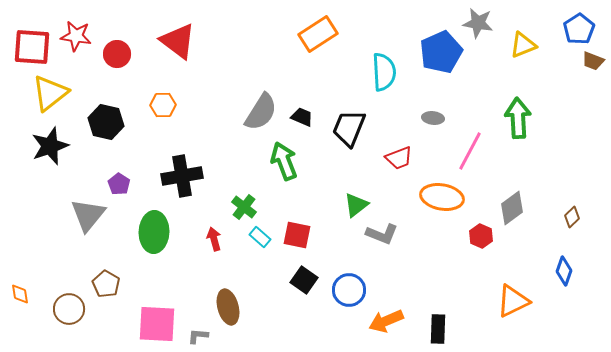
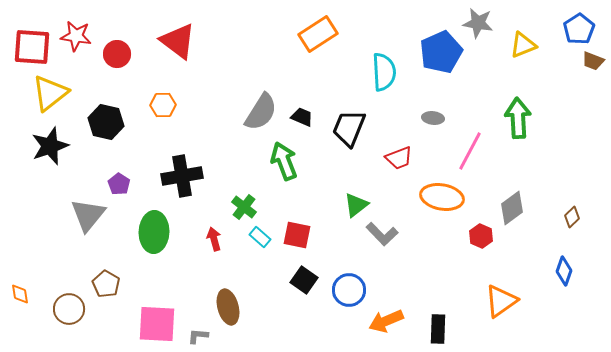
gray L-shape at (382, 234): rotated 24 degrees clockwise
orange triangle at (513, 301): moved 12 px left; rotated 9 degrees counterclockwise
